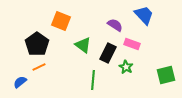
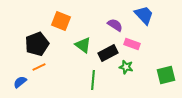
black pentagon: rotated 15 degrees clockwise
black rectangle: rotated 36 degrees clockwise
green star: rotated 16 degrees counterclockwise
